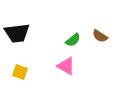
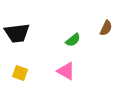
brown semicircle: moved 6 px right, 8 px up; rotated 98 degrees counterclockwise
pink triangle: moved 5 px down
yellow square: moved 1 px down
